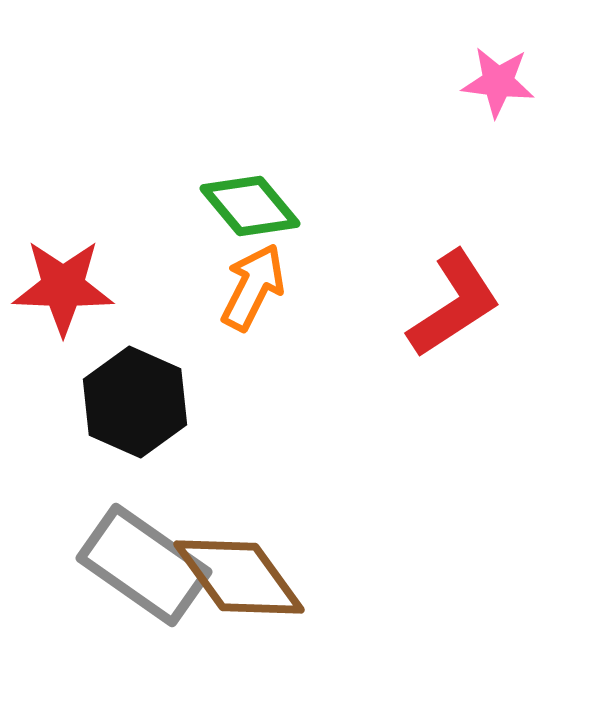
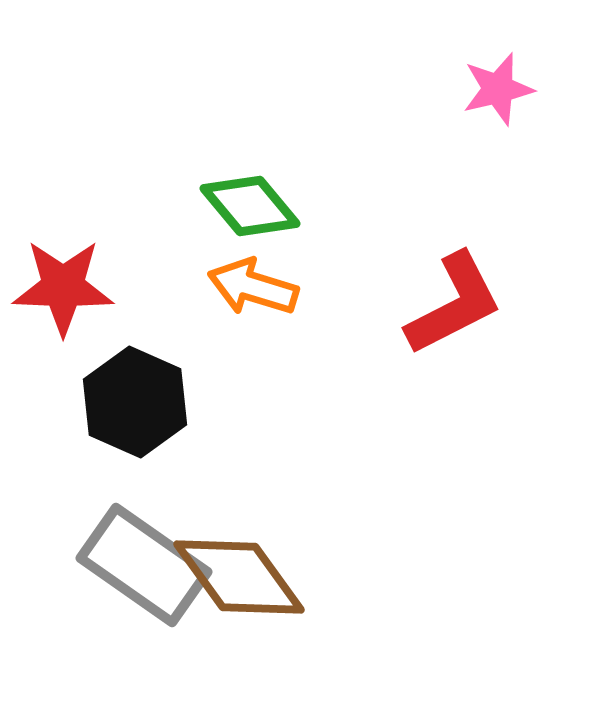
pink star: moved 7 px down; rotated 20 degrees counterclockwise
orange arrow: rotated 100 degrees counterclockwise
red L-shape: rotated 6 degrees clockwise
